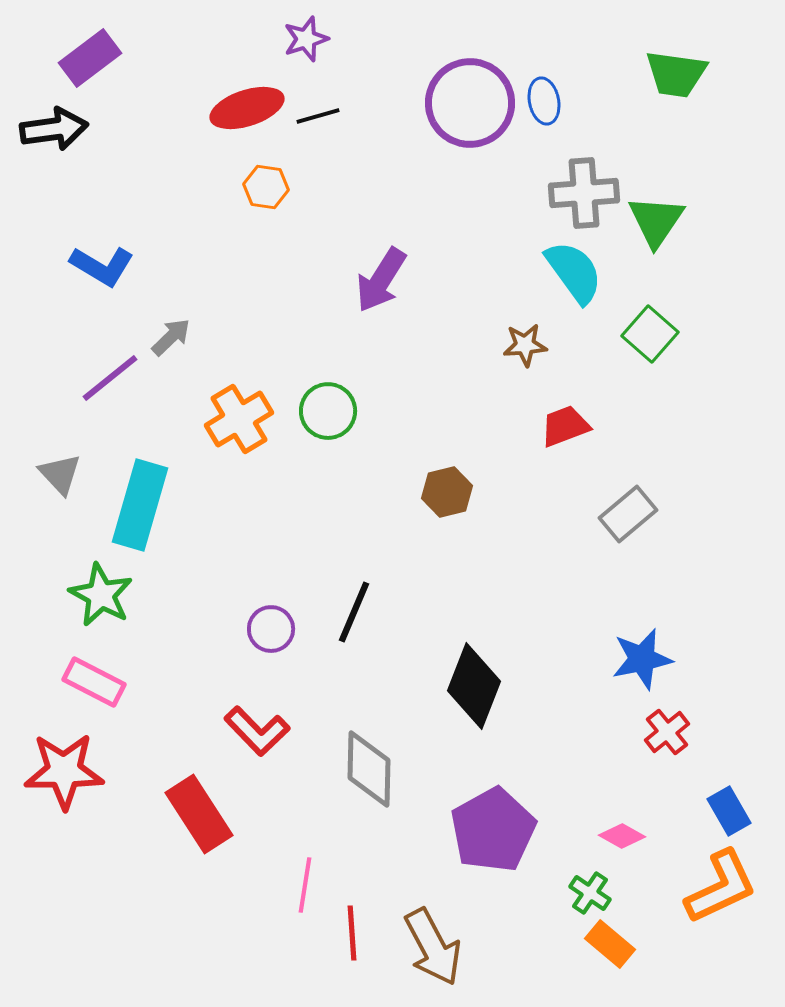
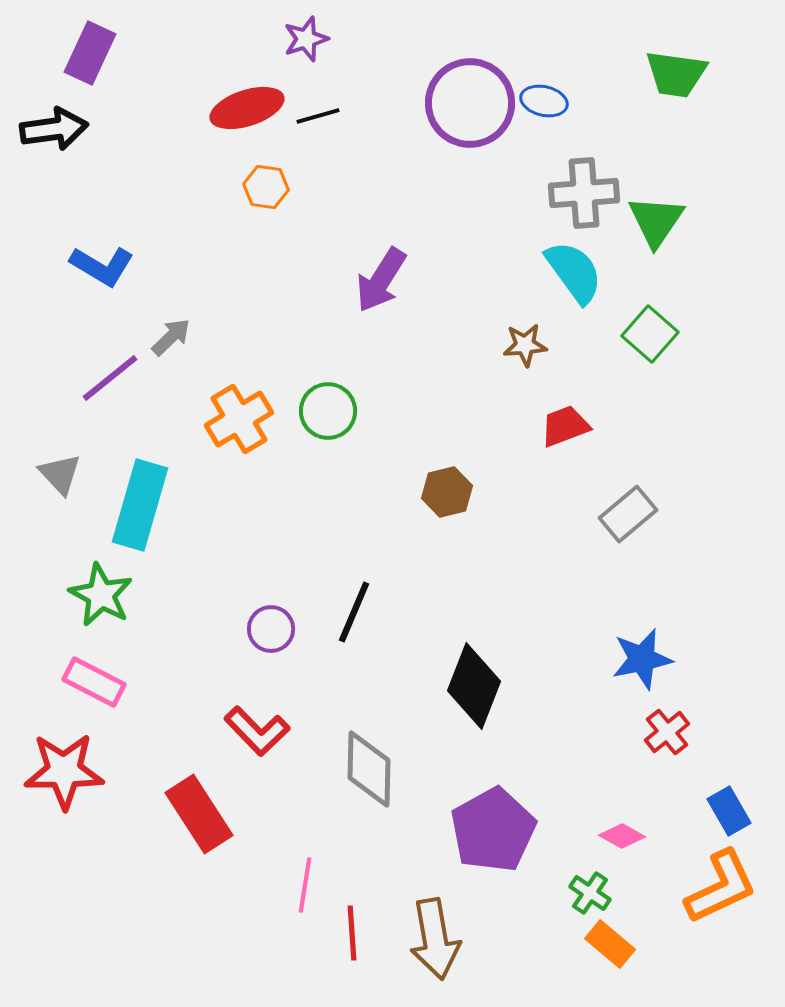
purple rectangle at (90, 58): moved 5 px up; rotated 28 degrees counterclockwise
blue ellipse at (544, 101): rotated 66 degrees counterclockwise
brown arrow at (433, 947): moved 2 px right, 8 px up; rotated 18 degrees clockwise
